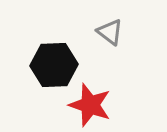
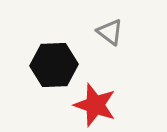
red star: moved 5 px right
